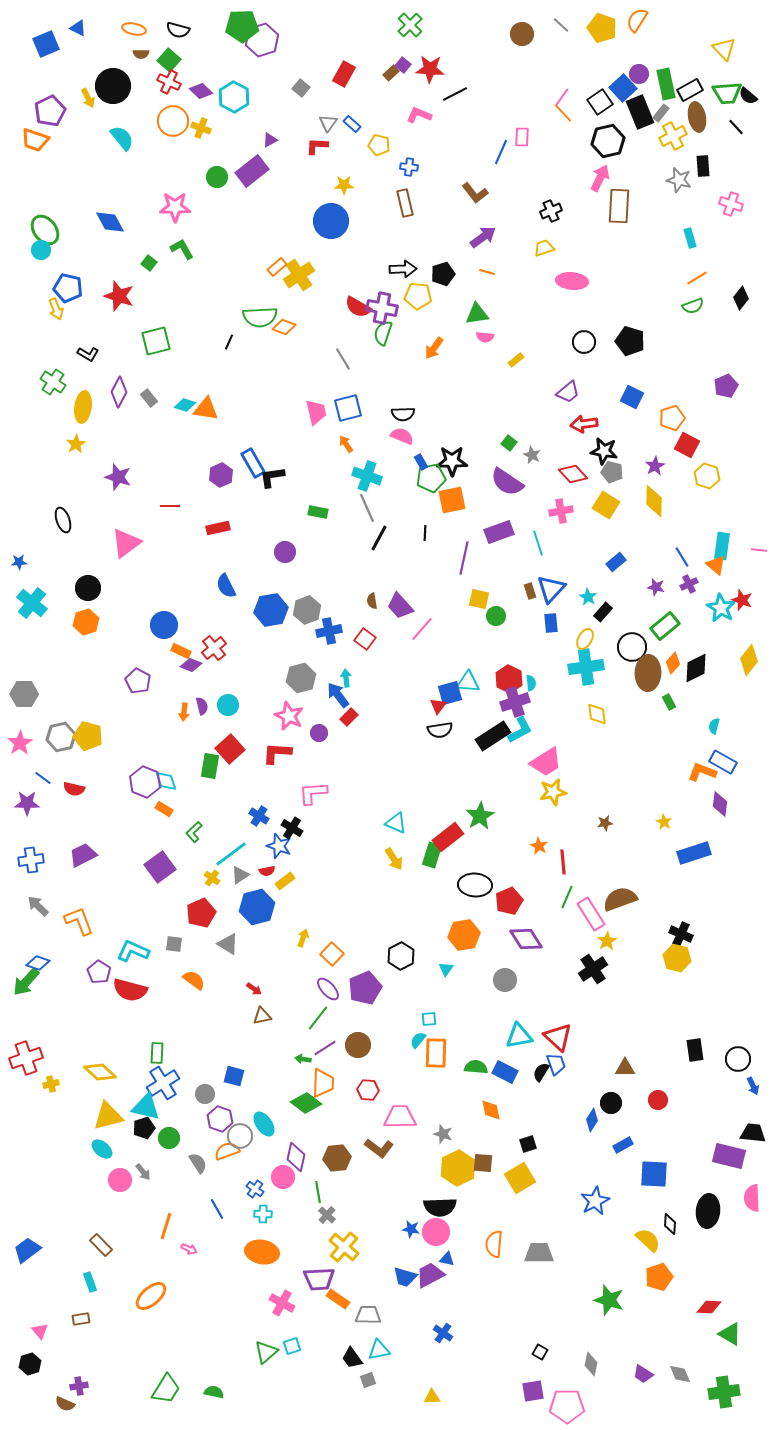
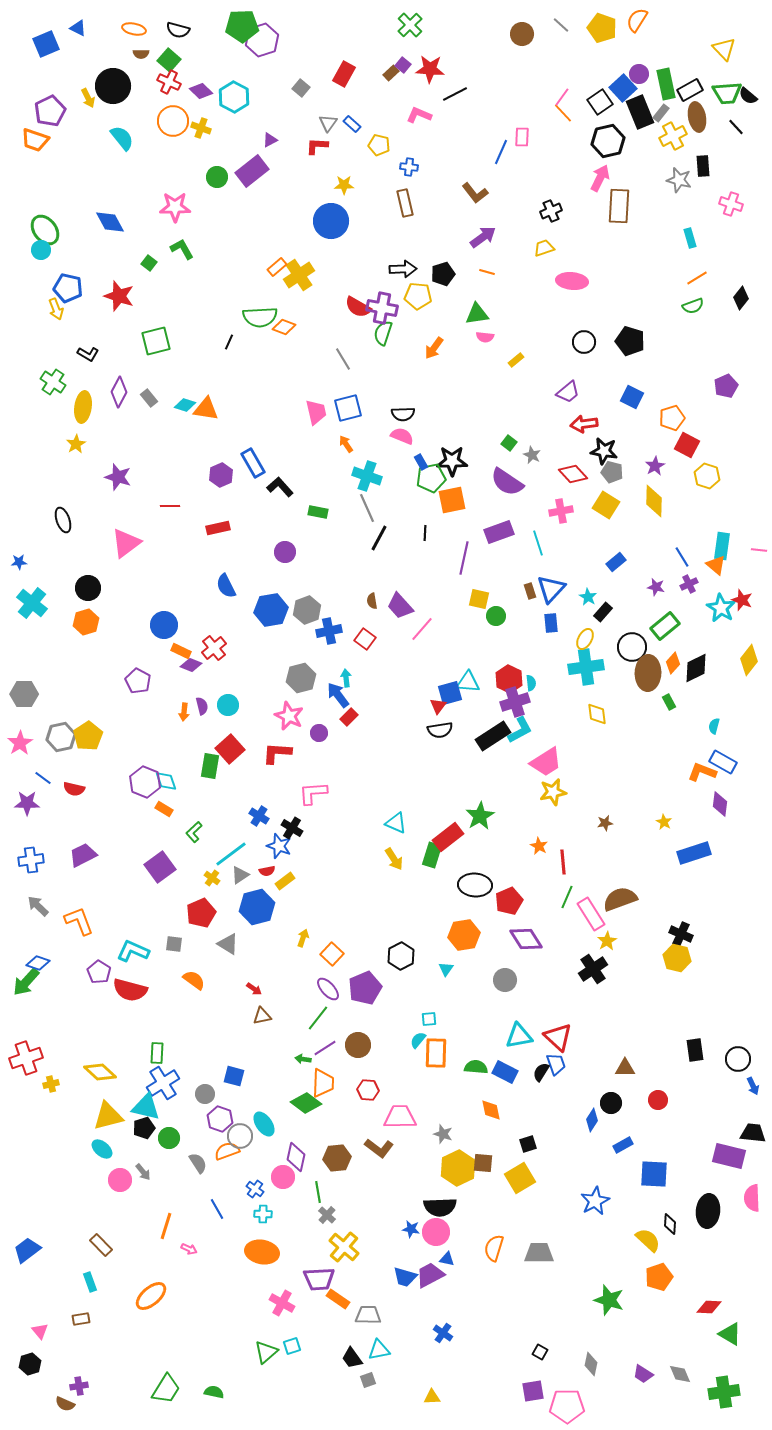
black L-shape at (272, 477): moved 8 px right, 10 px down; rotated 56 degrees clockwise
yellow pentagon at (88, 736): rotated 24 degrees clockwise
orange semicircle at (494, 1244): moved 4 px down; rotated 12 degrees clockwise
